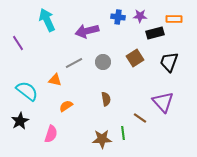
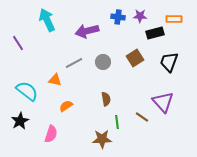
brown line: moved 2 px right, 1 px up
green line: moved 6 px left, 11 px up
